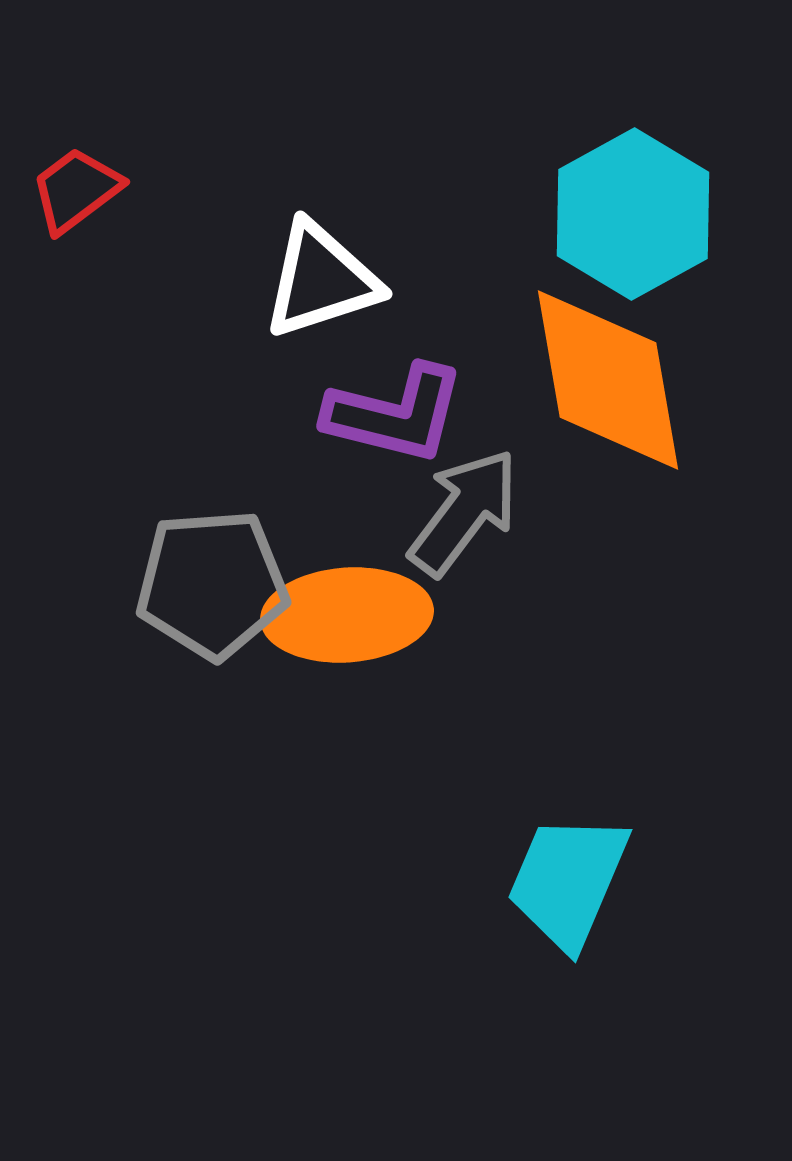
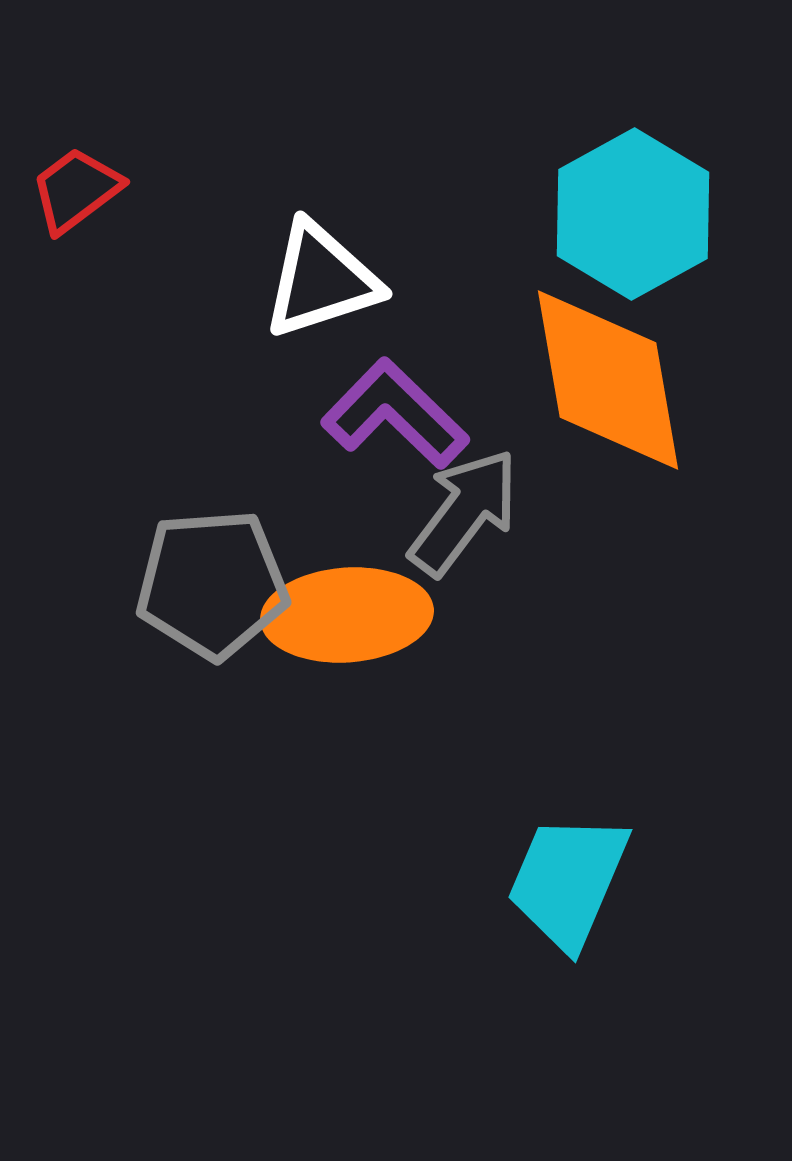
purple L-shape: rotated 150 degrees counterclockwise
